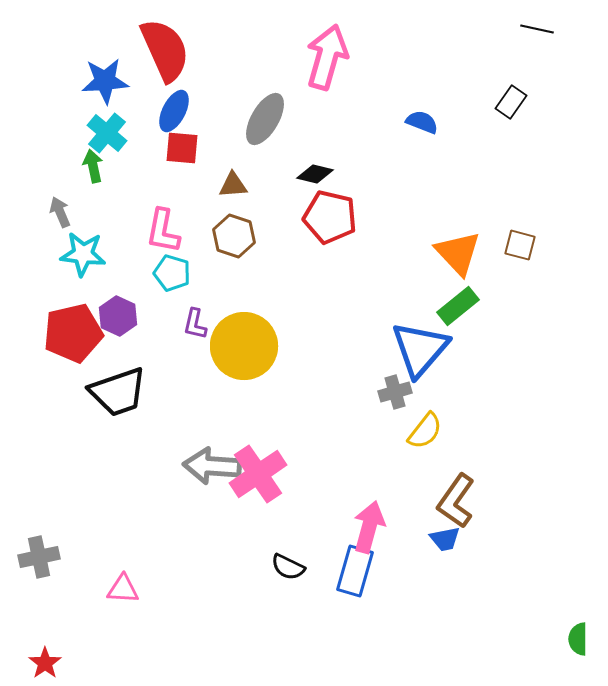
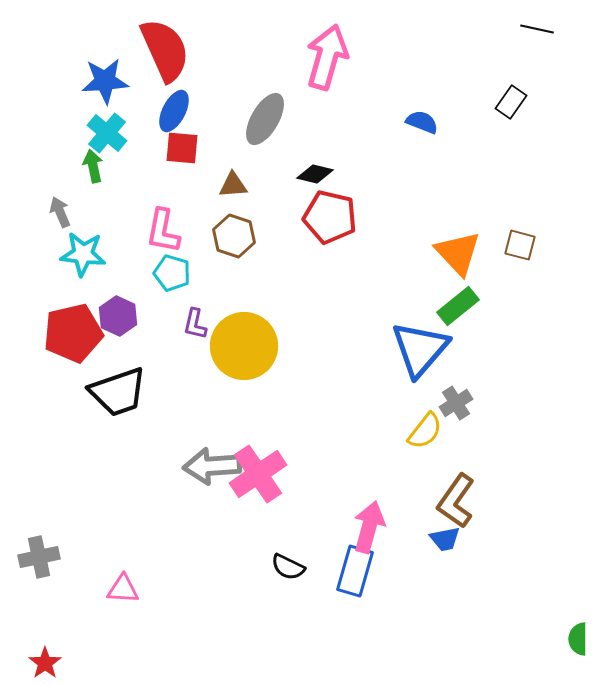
gray cross at (395, 392): moved 61 px right, 11 px down; rotated 16 degrees counterclockwise
gray arrow at (212, 466): rotated 8 degrees counterclockwise
